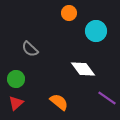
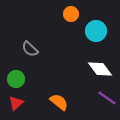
orange circle: moved 2 px right, 1 px down
white diamond: moved 17 px right
